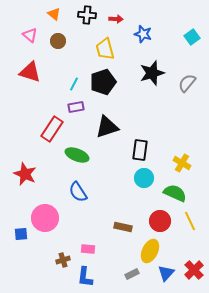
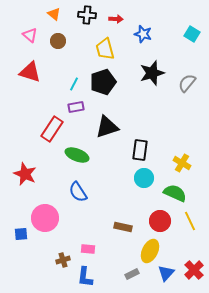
cyan square: moved 3 px up; rotated 21 degrees counterclockwise
